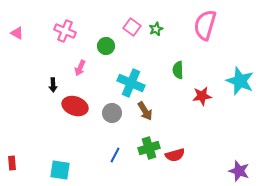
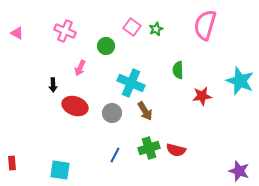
red semicircle: moved 1 px right, 5 px up; rotated 30 degrees clockwise
